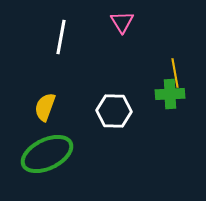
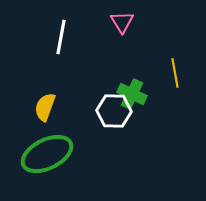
green cross: moved 38 px left; rotated 28 degrees clockwise
